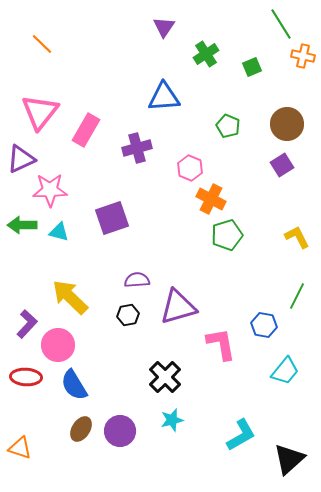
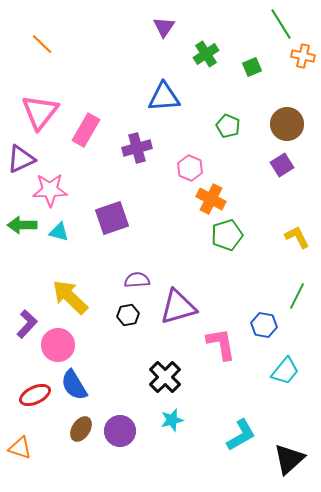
red ellipse at (26, 377): moved 9 px right, 18 px down; rotated 28 degrees counterclockwise
